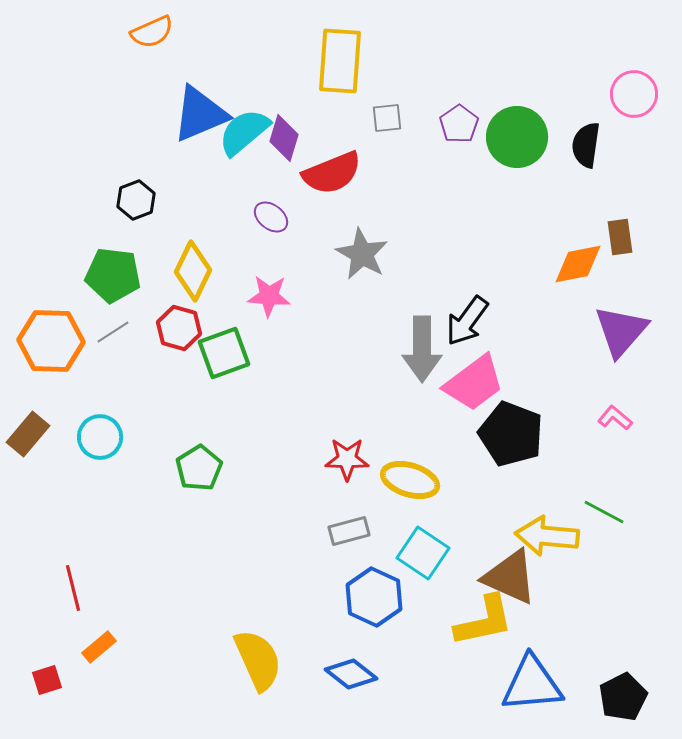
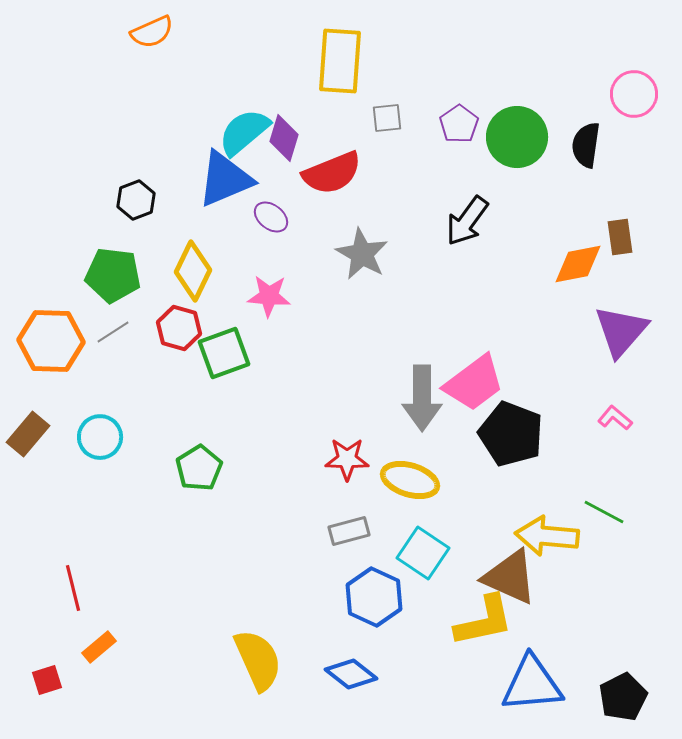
blue triangle at (200, 114): moved 25 px right, 65 px down
black arrow at (467, 321): moved 100 px up
gray arrow at (422, 349): moved 49 px down
